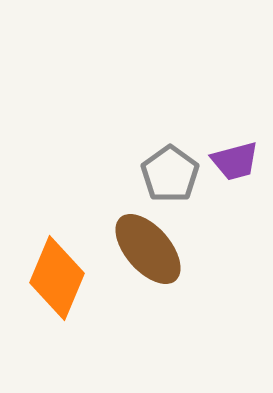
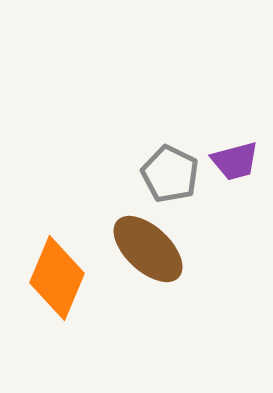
gray pentagon: rotated 10 degrees counterclockwise
brown ellipse: rotated 6 degrees counterclockwise
